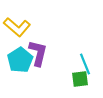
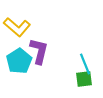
purple L-shape: moved 1 px right, 2 px up
cyan pentagon: moved 1 px left, 1 px down
green square: moved 4 px right
